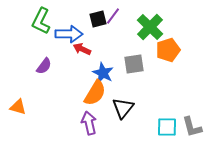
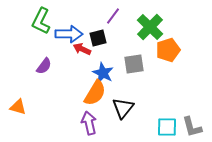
black square: moved 19 px down
